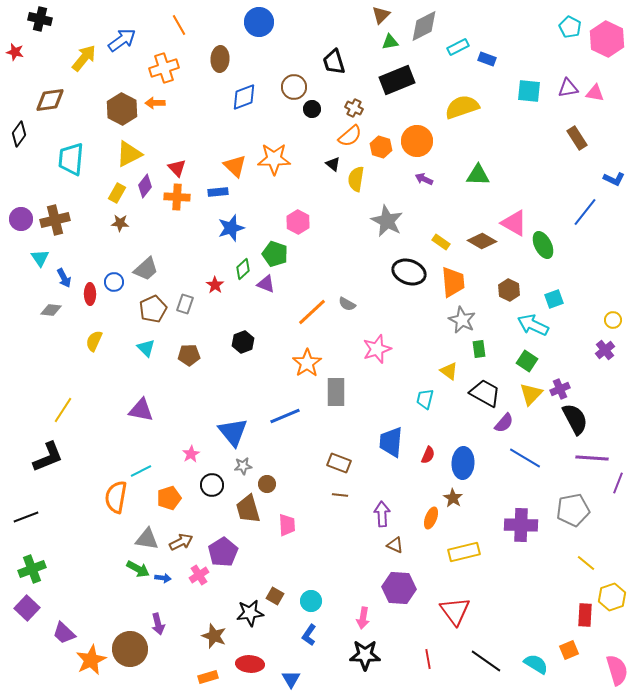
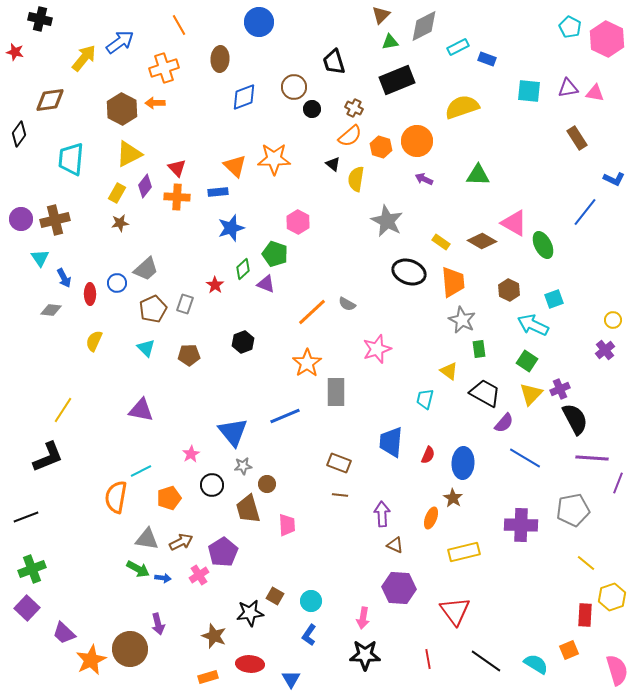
blue arrow at (122, 40): moved 2 px left, 2 px down
brown star at (120, 223): rotated 12 degrees counterclockwise
blue circle at (114, 282): moved 3 px right, 1 px down
